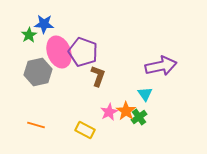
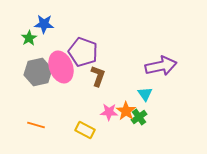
green star: moved 3 px down
pink ellipse: moved 2 px right, 15 px down
pink star: rotated 30 degrees clockwise
